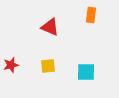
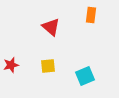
red triangle: moved 1 px right; rotated 18 degrees clockwise
cyan square: moved 1 px left, 4 px down; rotated 24 degrees counterclockwise
